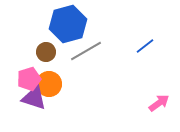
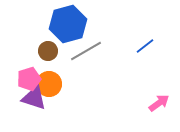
brown circle: moved 2 px right, 1 px up
